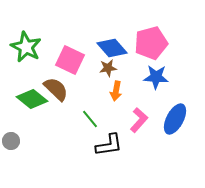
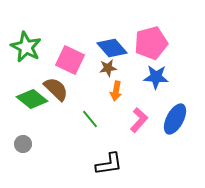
gray circle: moved 12 px right, 3 px down
black L-shape: moved 19 px down
